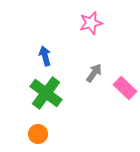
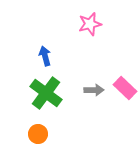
pink star: moved 1 px left, 1 px down
gray arrow: moved 17 px down; rotated 54 degrees clockwise
